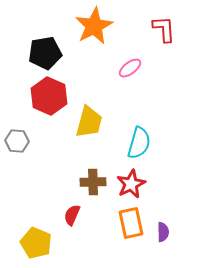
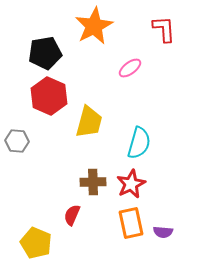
purple semicircle: rotated 96 degrees clockwise
